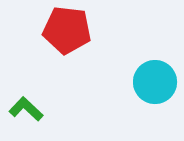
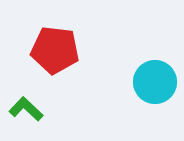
red pentagon: moved 12 px left, 20 px down
